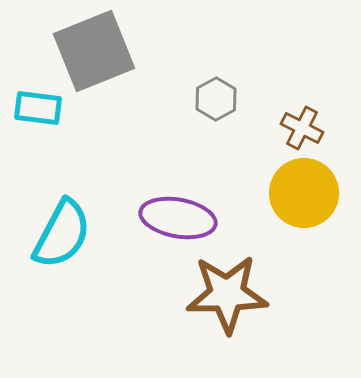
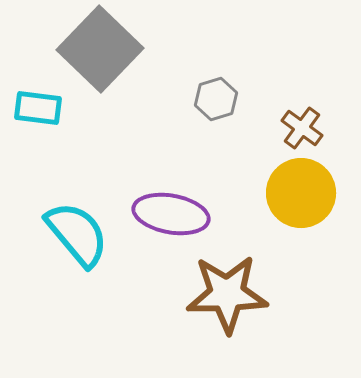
gray square: moved 6 px right, 2 px up; rotated 24 degrees counterclockwise
gray hexagon: rotated 12 degrees clockwise
brown cross: rotated 9 degrees clockwise
yellow circle: moved 3 px left
purple ellipse: moved 7 px left, 4 px up
cyan semicircle: moved 15 px right; rotated 68 degrees counterclockwise
